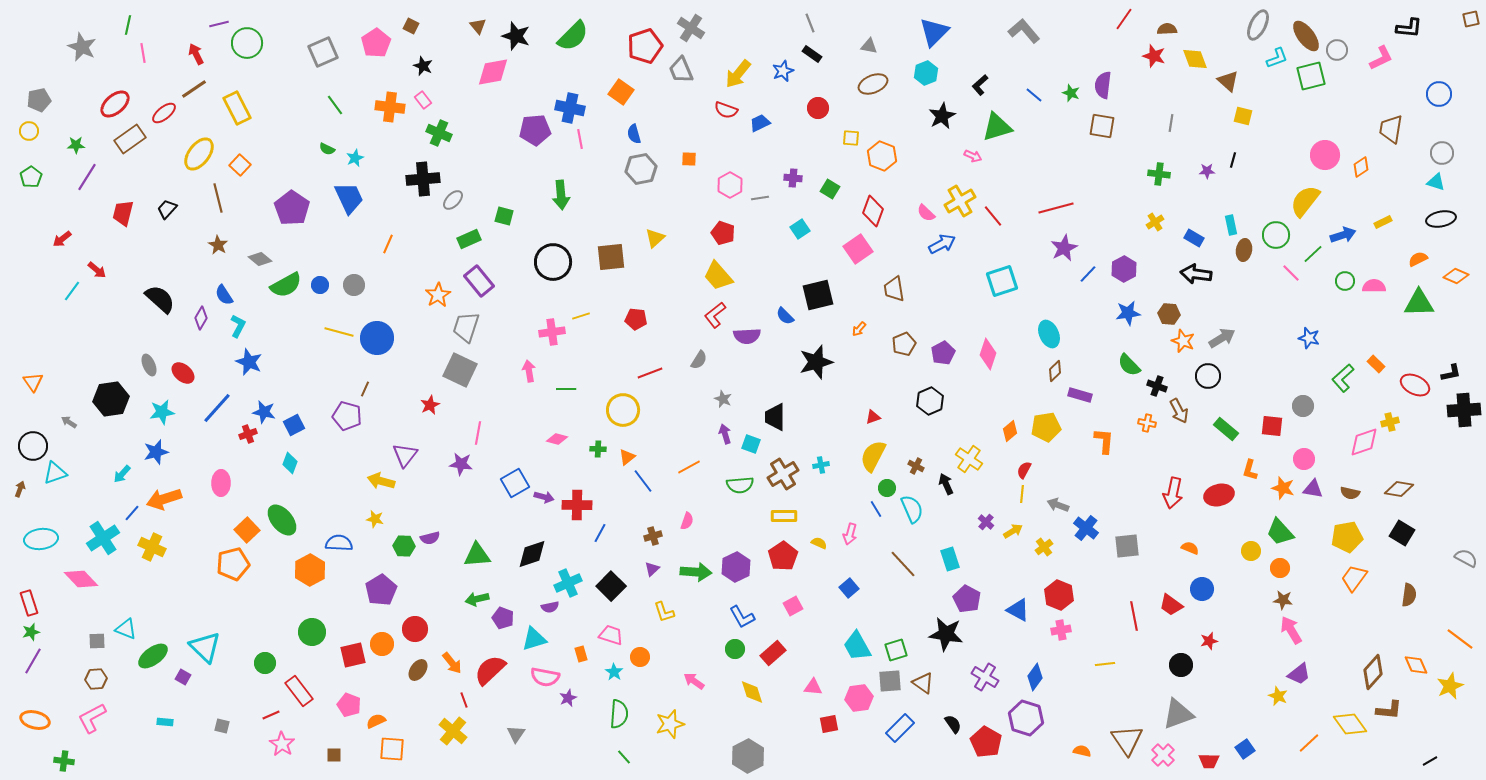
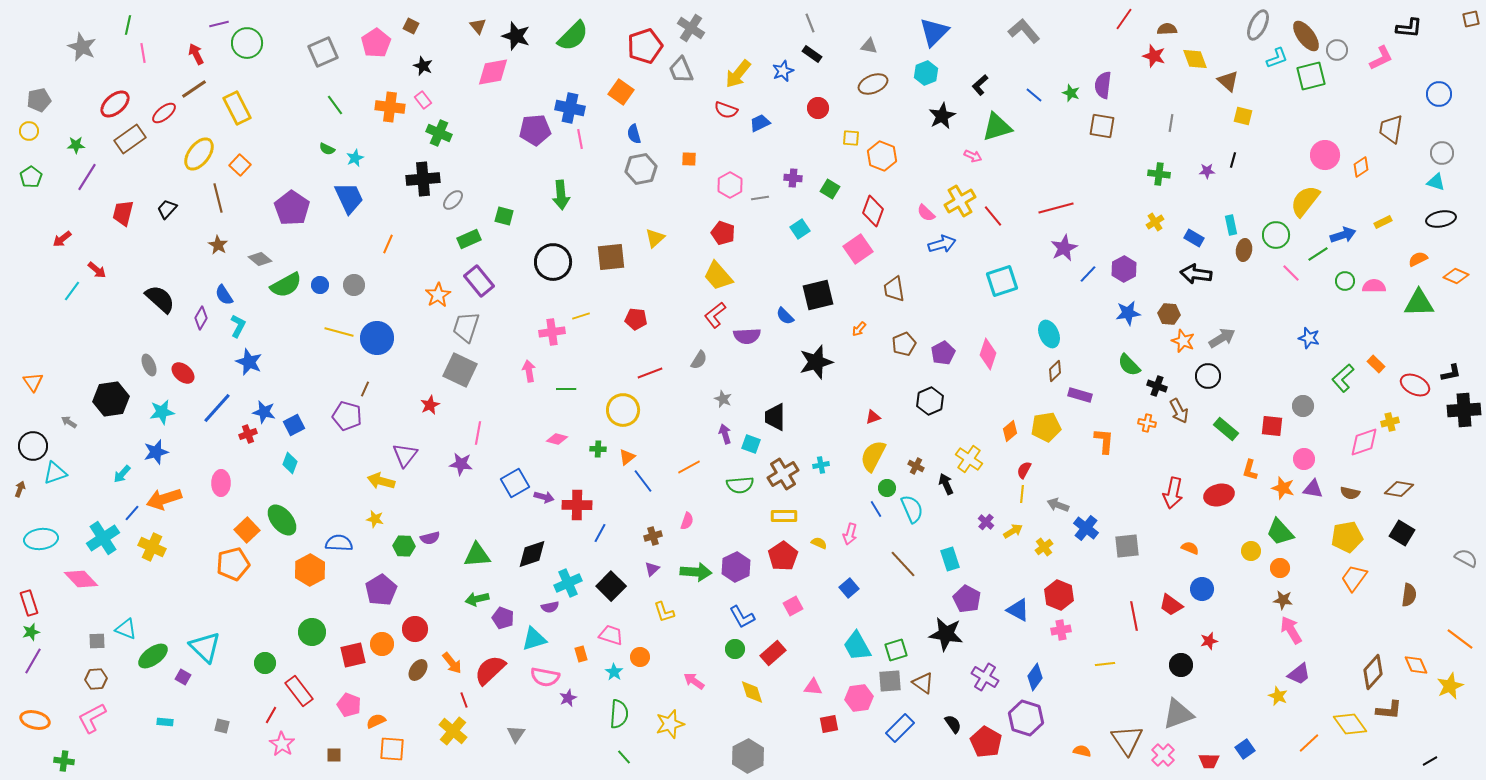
blue arrow at (942, 244): rotated 12 degrees clockwise
green line at (1313, 254): moved 5 px right; rotated 10 degrees clockwise
red line at (271, 715): rotated 36 degrees counterclockwise
